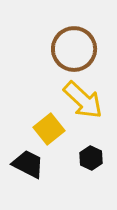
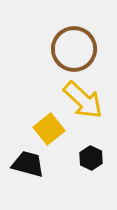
black trapezoid: rotated 12 degrees counterclockwise
